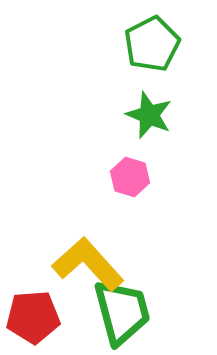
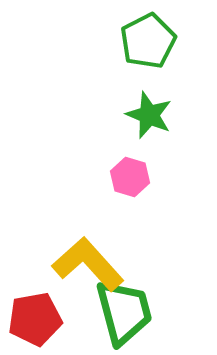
green pentagon: moved 4 px left, 3 px up
green trapezoid: moved 2 px right
red pentagon: moved 2 px right, 2 px down; rotated 6 degrees counterclockwise
